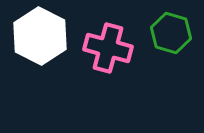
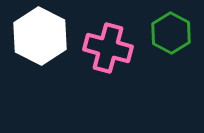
green hexagon: rotated 12 degrees clockwise
